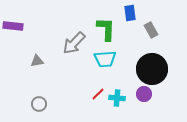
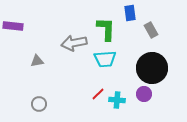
gray arrow: rotated 35 degrees clockwise
black circle: moved 1 px up
cyan cross: moved 2 px down
